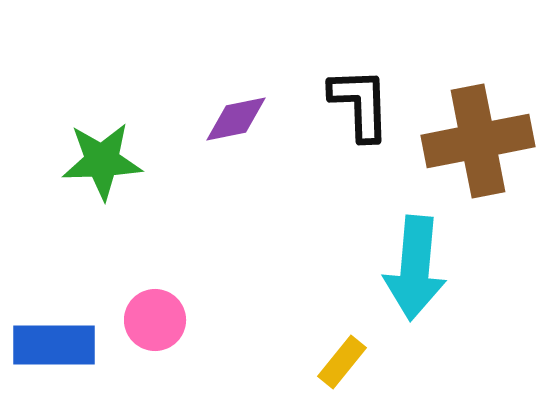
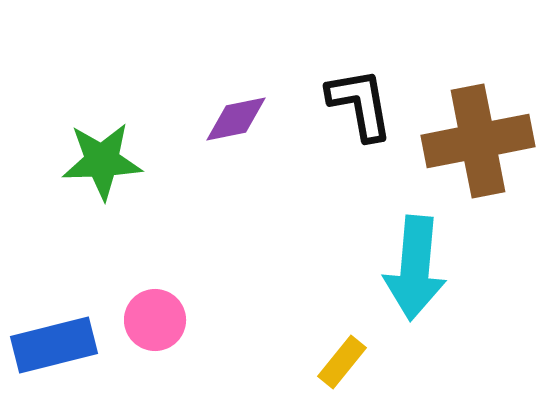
black L-shape: rotated 8 degrees counterclockwise
blue rectangle: rotated 14 degrees counterclockwise
